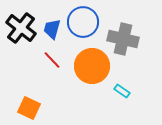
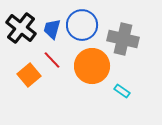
blue circle: moved 1 px left, 3 px down
orange square: moved 33 px up; rotated 25 degrees clockwise
